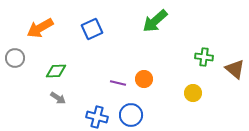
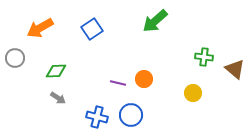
blue square: rotated 10 degrees counterclockwise
